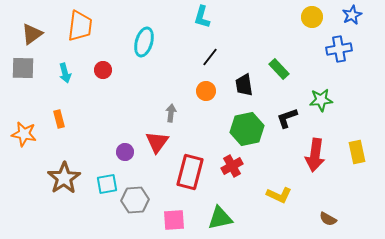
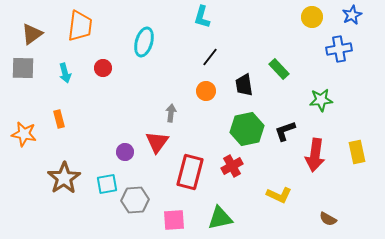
red circle: moved 2 px up
black L-shape: moved 2 px left, 13 px down
